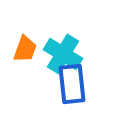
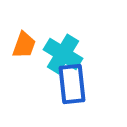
orange trapezoid: moved 1 px left, 4 px up
